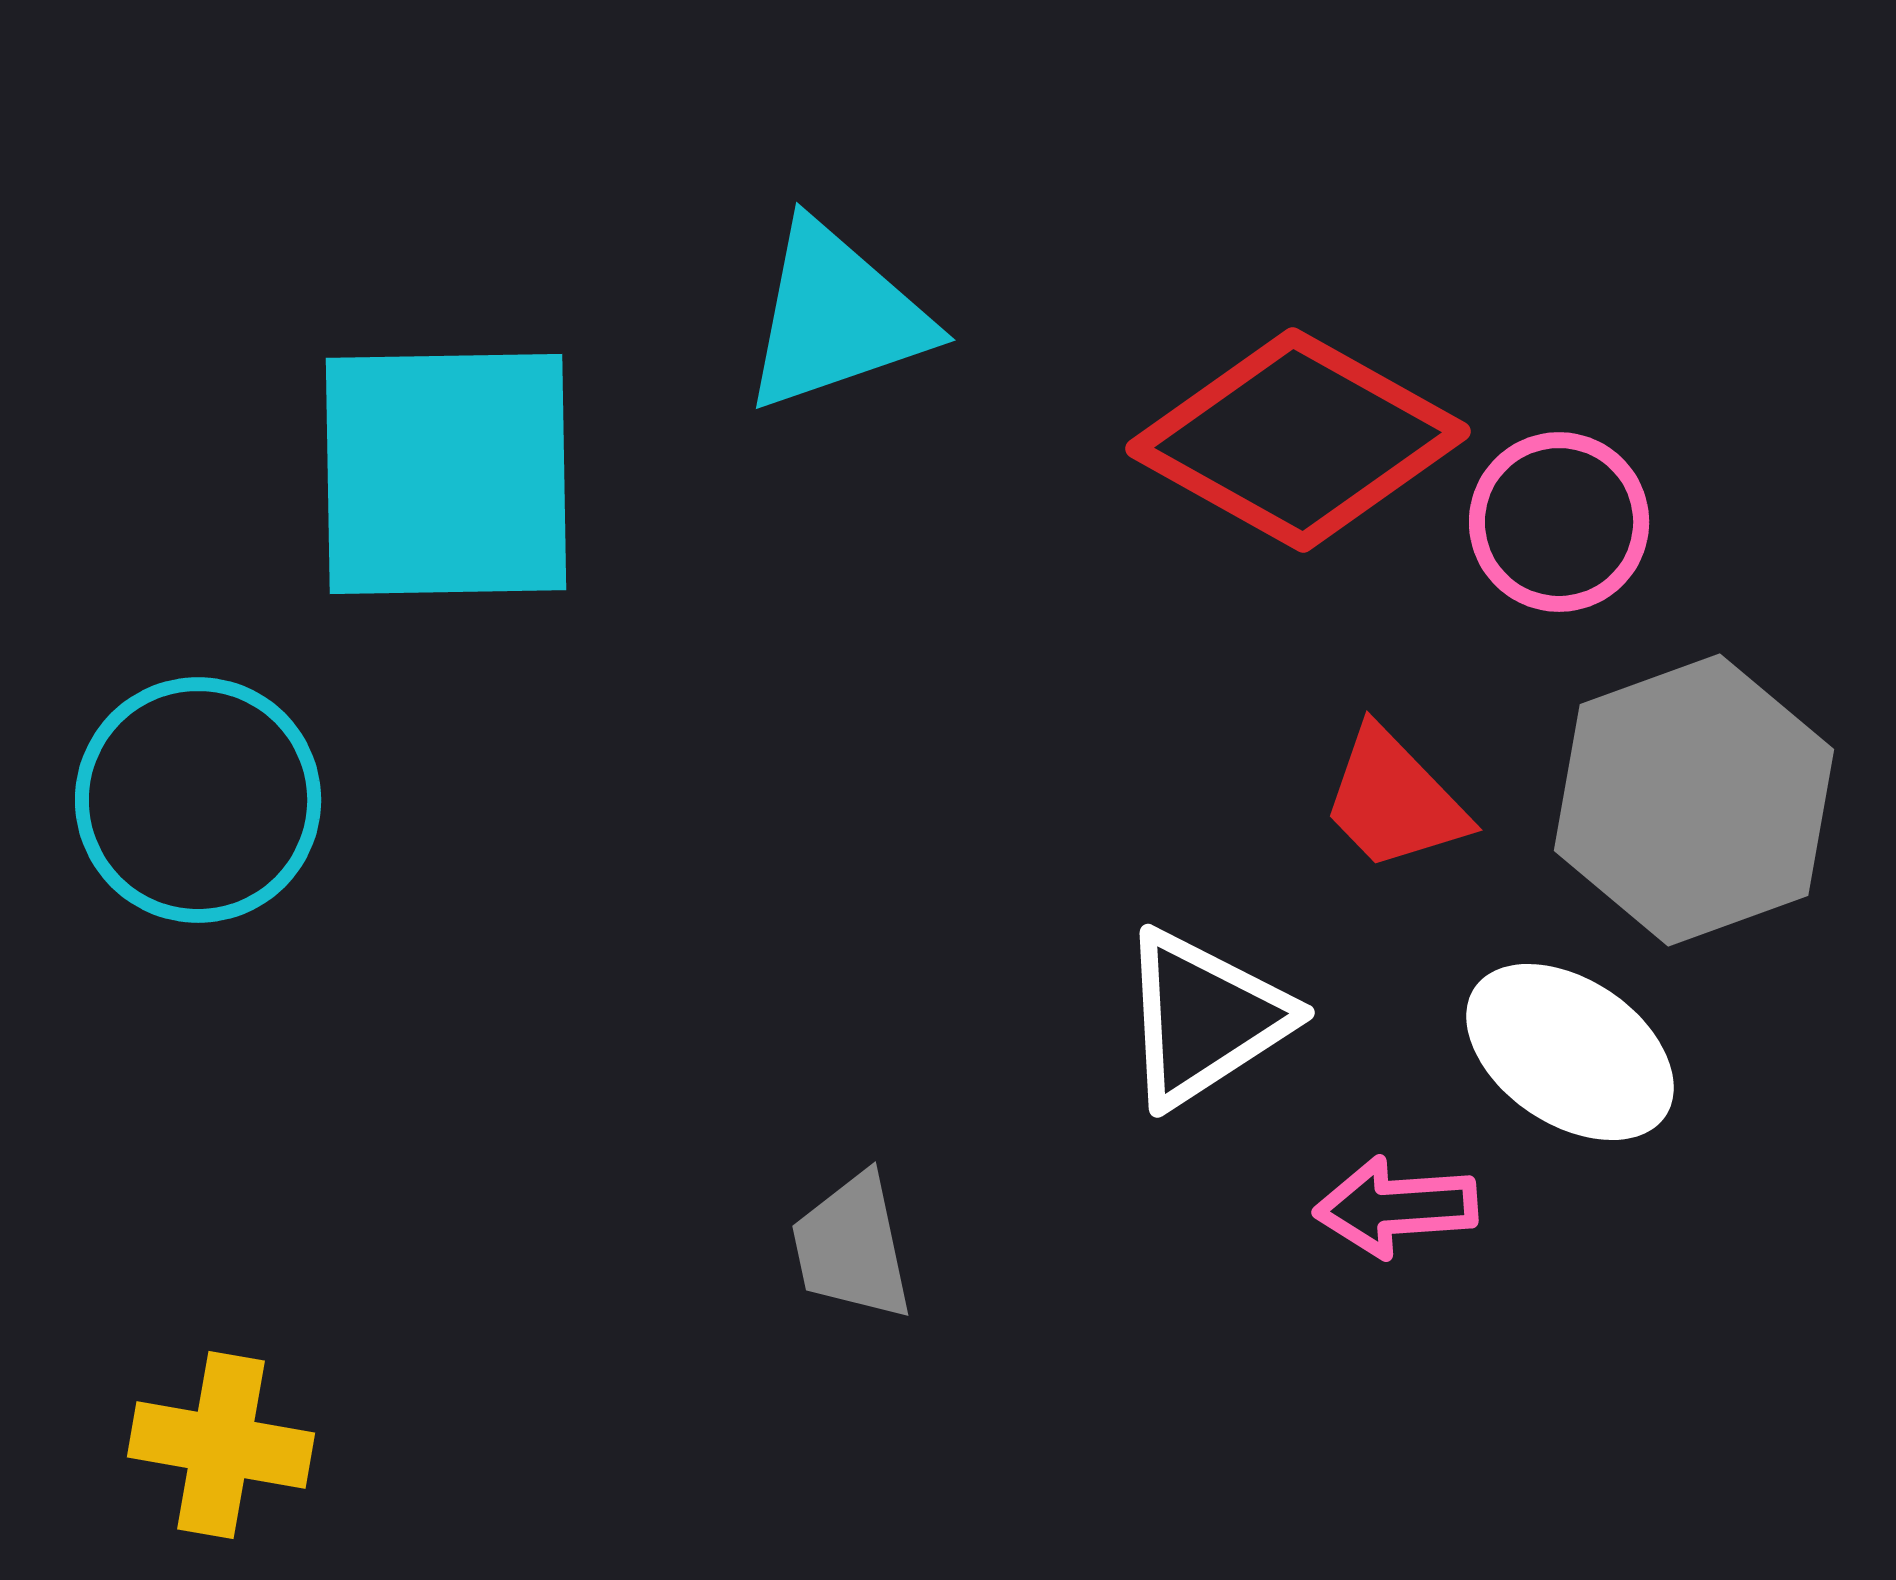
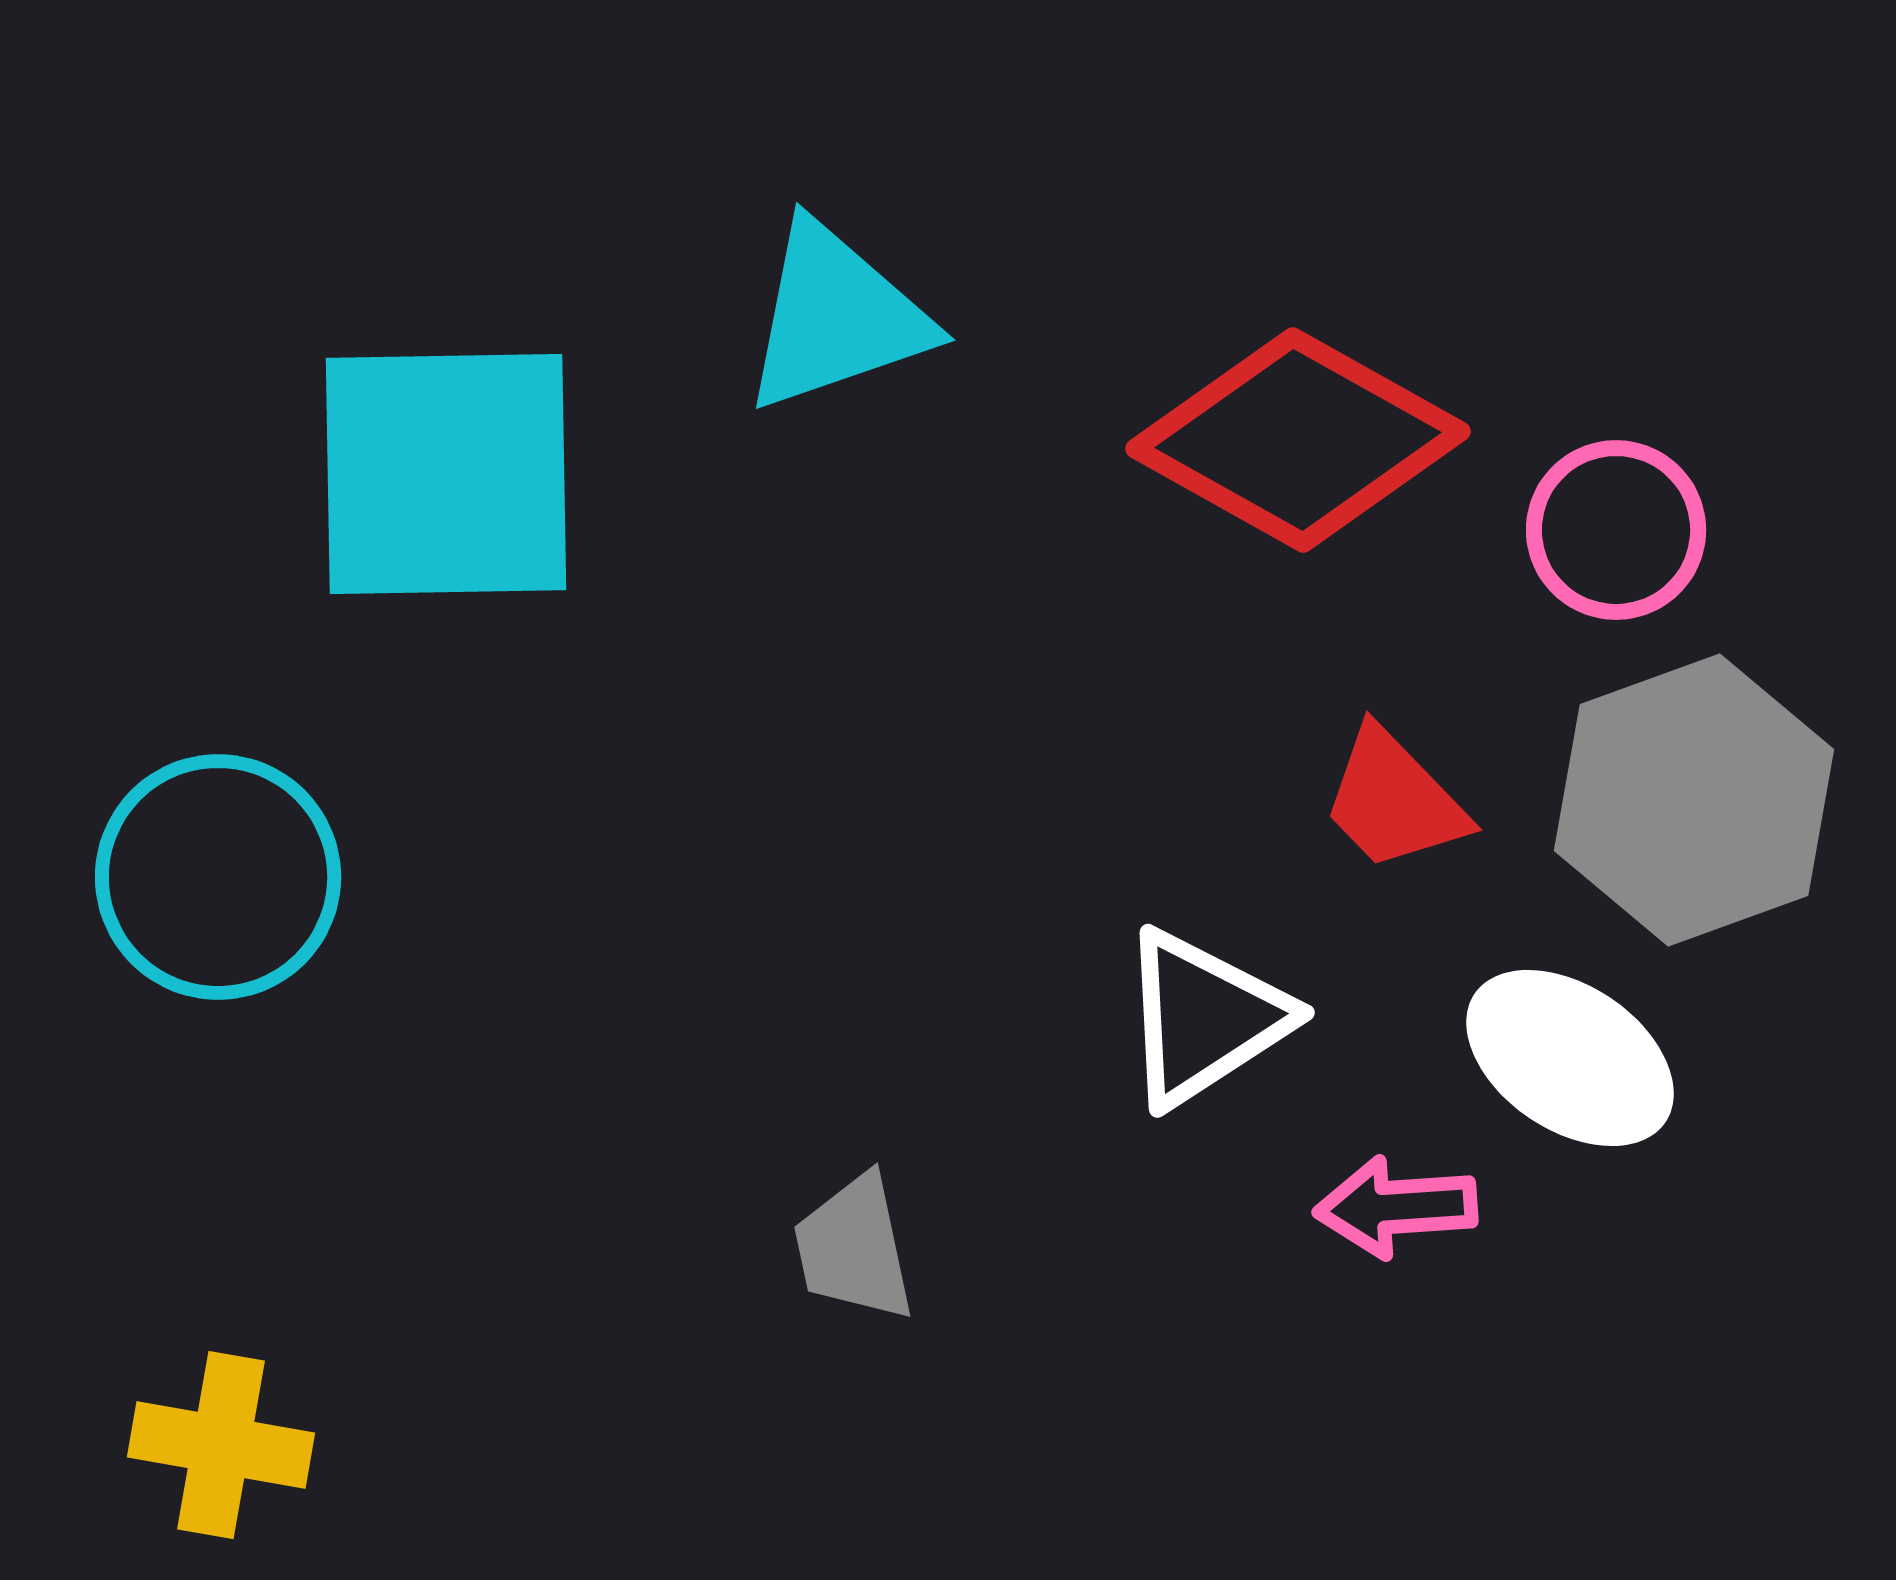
pink circle: moved 57 px right, 8 px down
cyan circle: moved 20 px right, 77 px down
white ellipse: moved 6 px down
gray trapezoid: moved 2 px right, 1 px down
